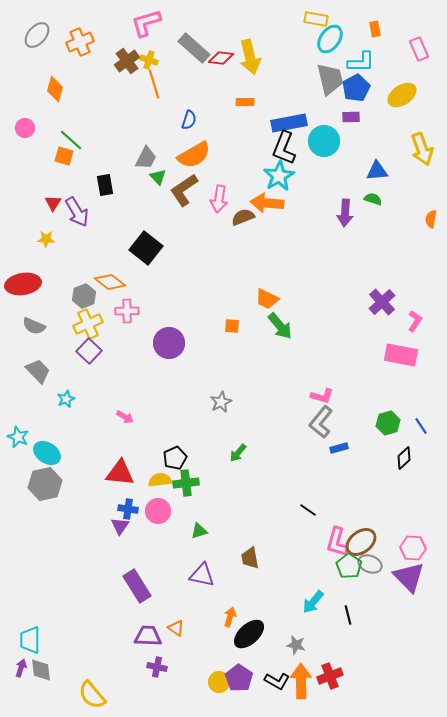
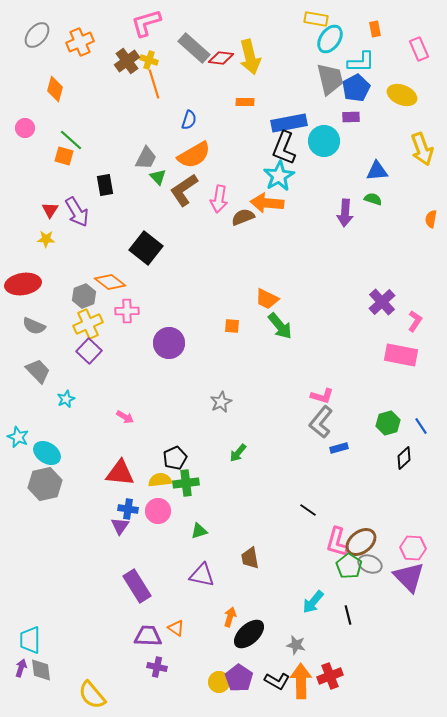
yellow ellipse at (402, 95): rotated 56 degrees clockwise
red triangle at (53, 203): moved 3 px left, 7 px down
